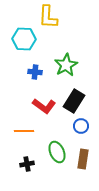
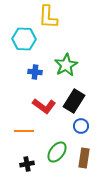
green ellipse: rotated 60 degrees clockwise
brown rectangle: moved 1 px right, 1 px up
